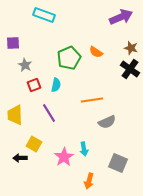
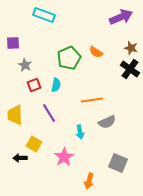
cyan arrow: moved 4 px left, 17 px up
